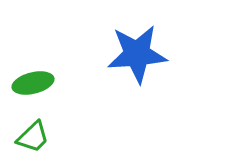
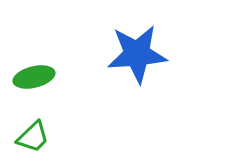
green ellipse: moved 1 px right, 6 px up
